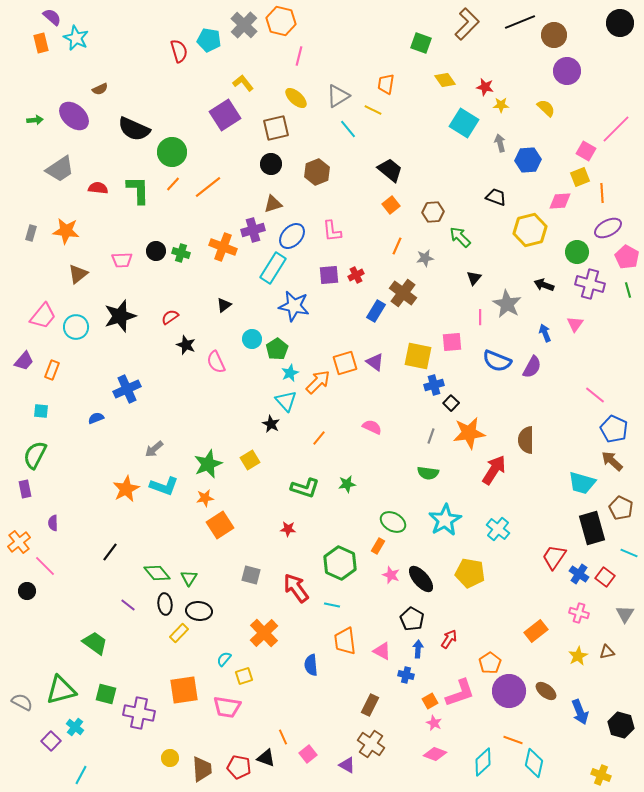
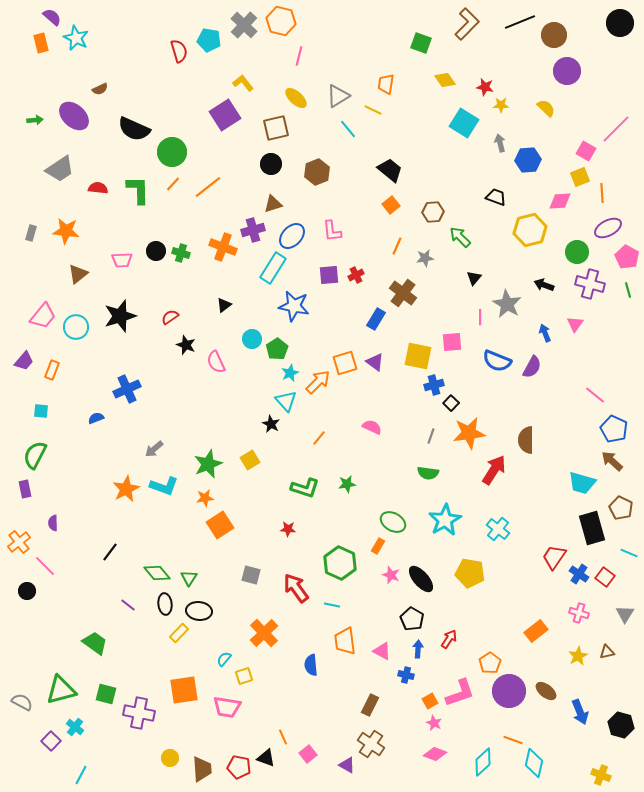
blue rectangle at (376, 311): moved 8 px down
